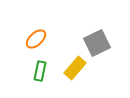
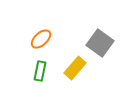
orange ellipse: moved 5 px right
gray square: moved 3 px right; rotated 28 degrees counterclockwise
